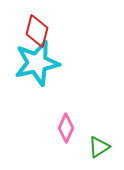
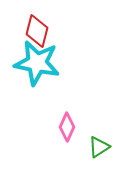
cyan star: rotated 24 degrees clockwise
pink diamond: moved 1 px right, 1 px up
